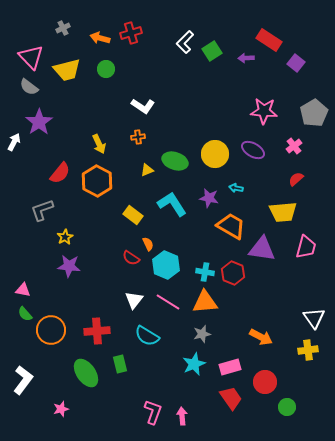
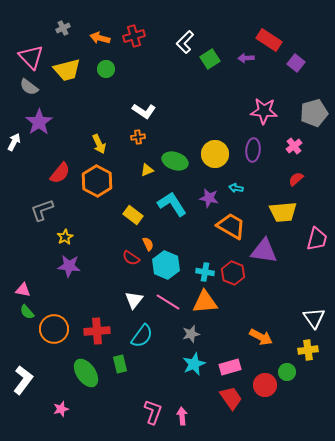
red cross at (131, 33): moved 3 px right, 3 px down
green square at (212, 51): moved 2 px left, 8 px down
white L-shape at (143, 106): moved 1 px right, 5 px down
gray pentagon at (314, 113): rotated 16 degrees clockwise
purple ellipse at (253, 150): rotated 65 degrees clockwise
pink trapezoid at (306, 247): moved 11 px right, 8 px up
purple triangle at (262, 249): moved 2 px right, 2 px down
green semicircle at (25, 314): moved 2 px right, 2 px up
orange circle at (51, 330): moved 3 px right, 1 px up
gray star at (202, 334): moved 11 px left
cyan semicircle at (147, 336): moved 5 px left; rotated 85 degrees counterclockwise
red circle at (265, 382): moved 3 px down
green circle at (287, 407): moved 35 px up
